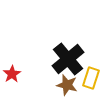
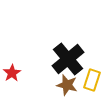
red star: moved 1 px up
yellow rectangle: moved 1 px right, 2 px down
